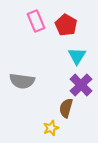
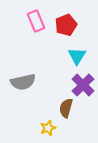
red pentagon: rotated 20 degrees clockwise
gray semicircle: moved 1 px right, 1 px down; rotated 20 degrees counterclockwise
purple cross: moved 2 px right
yellow star: moved 3 px left
